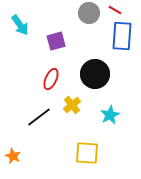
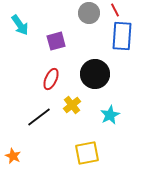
red line: rotated 32 degrees clockwise
yellow square: rotated 15 degrees counterclockwise
